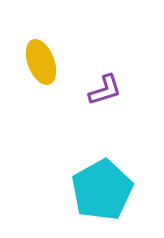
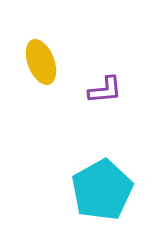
purple L-shape: rotated 12 degrees clockwise
